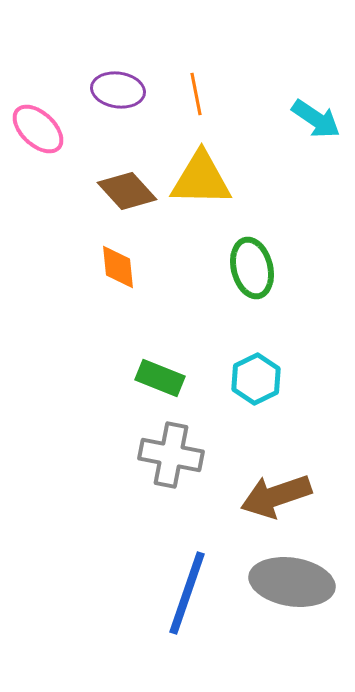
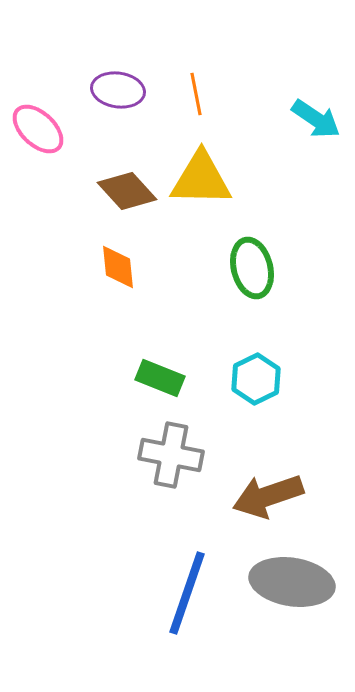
brown arrow: moved 8 px left
